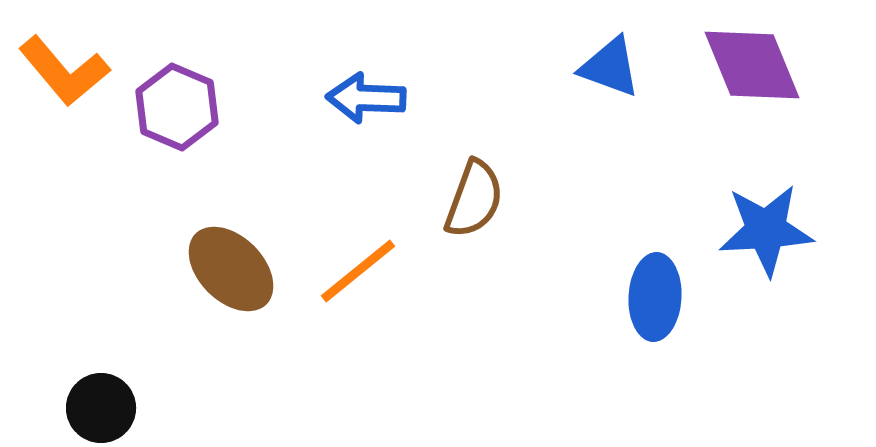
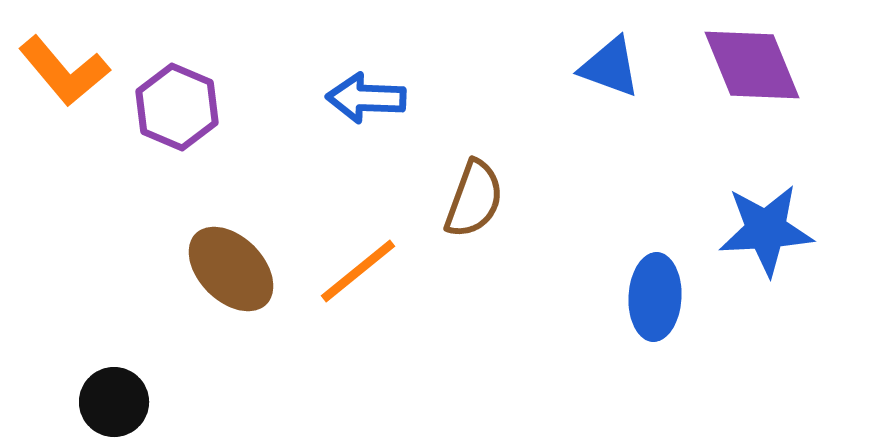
black circle: moved 13 px right, 6 px up
